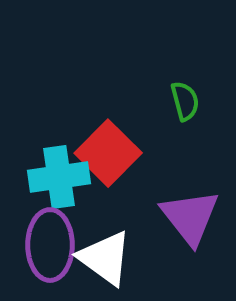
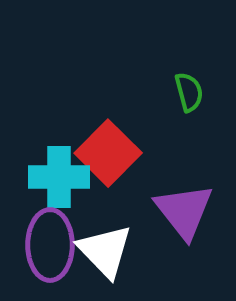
green semicircle: moved 4 px right, 9 px up
cyan cross: rotated 8 degrees clockwise
purple triangle: moved 6 px left, 6 px up
white triangle: moved 7 px up; rotated 10 degrees clockwise
